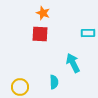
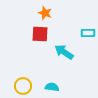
orange star: moved 2 px right
cyan arrow: moved 9 px left, 11 px up; rotated 30 degrees counterclockwise
cyan semicircle: moved 2 px left, 5 px down; rotated 80 degrees counterclockwise
yellow circle: moved 3 px right, 1 px up
